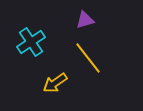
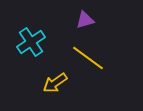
yellow line: rotated 16 degrees counterclockwise
